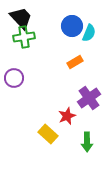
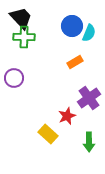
green cross: rotated 10 degrees clockwise
green arrow: moved 2 px right
